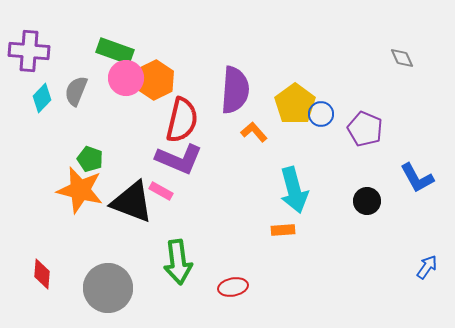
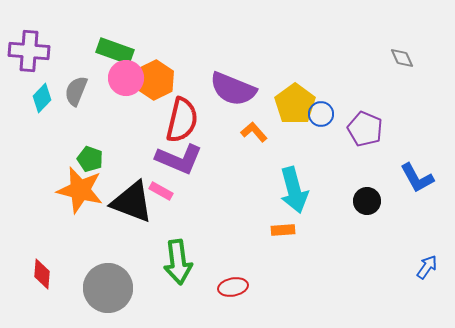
purple semicircle: moved 2 px left, 1 px up; rotated 108 degrees clockwise
